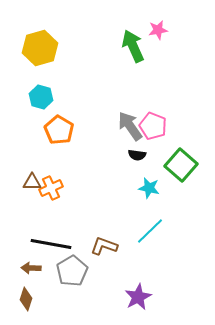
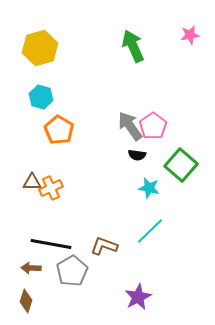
pink star: moved 32 px right, 5 px down
pink pentagon: rotated 16 degrees clockwise
brown diamond: moved 2 px down
